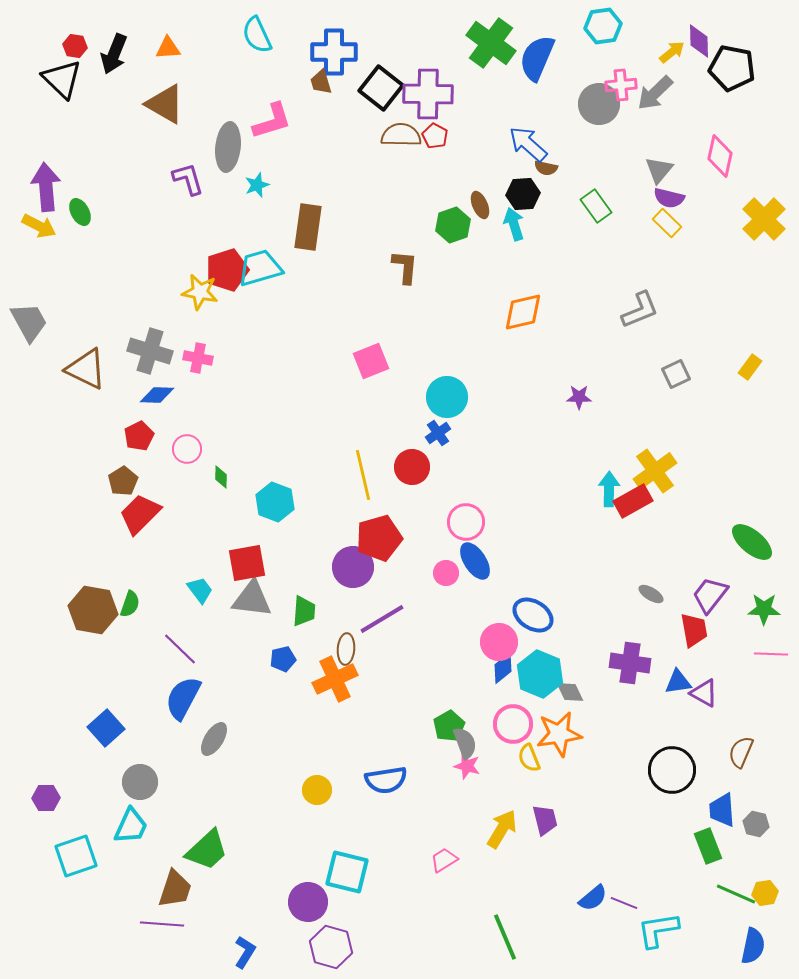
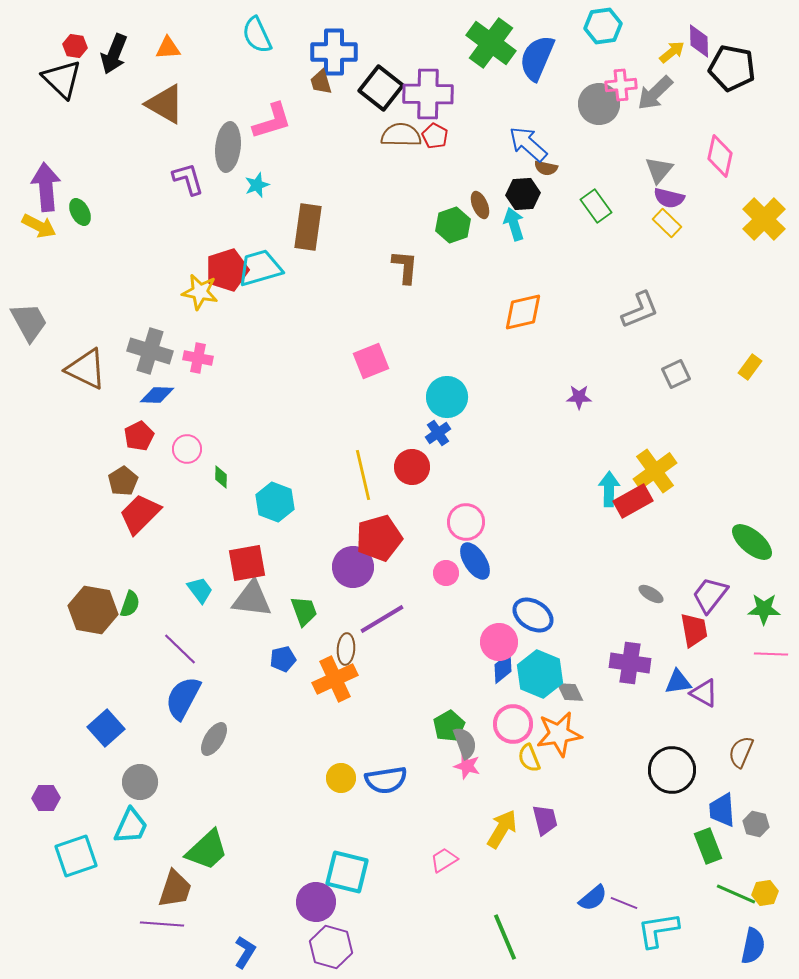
green trapezoid at (304, 611): rotated 24 degrees counterclockwise
yellow circle at (317, 790): moved 24 px right, 12 px up
purple circle at (308, 902): moved 8 px right
